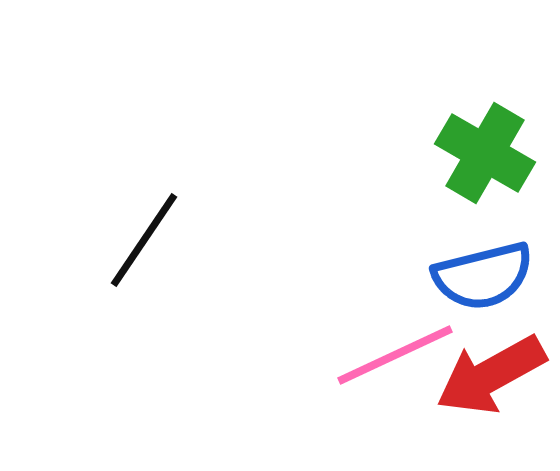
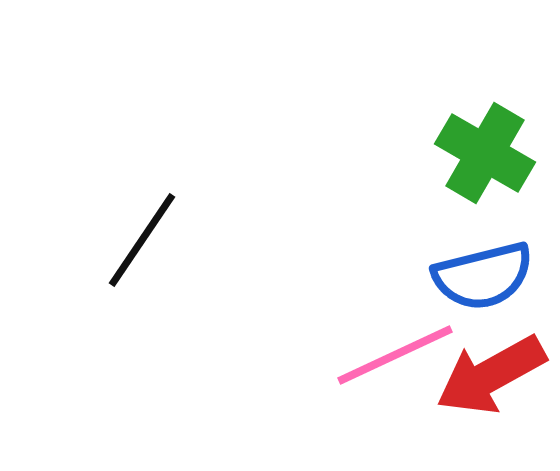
black line: moved 2 px left
